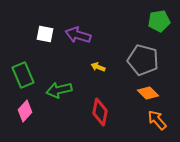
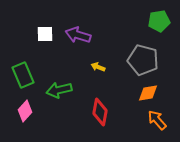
white square: rotated 12 degrees counterclockwise
orange diamond: rotated 55 degrees counterclockwise
